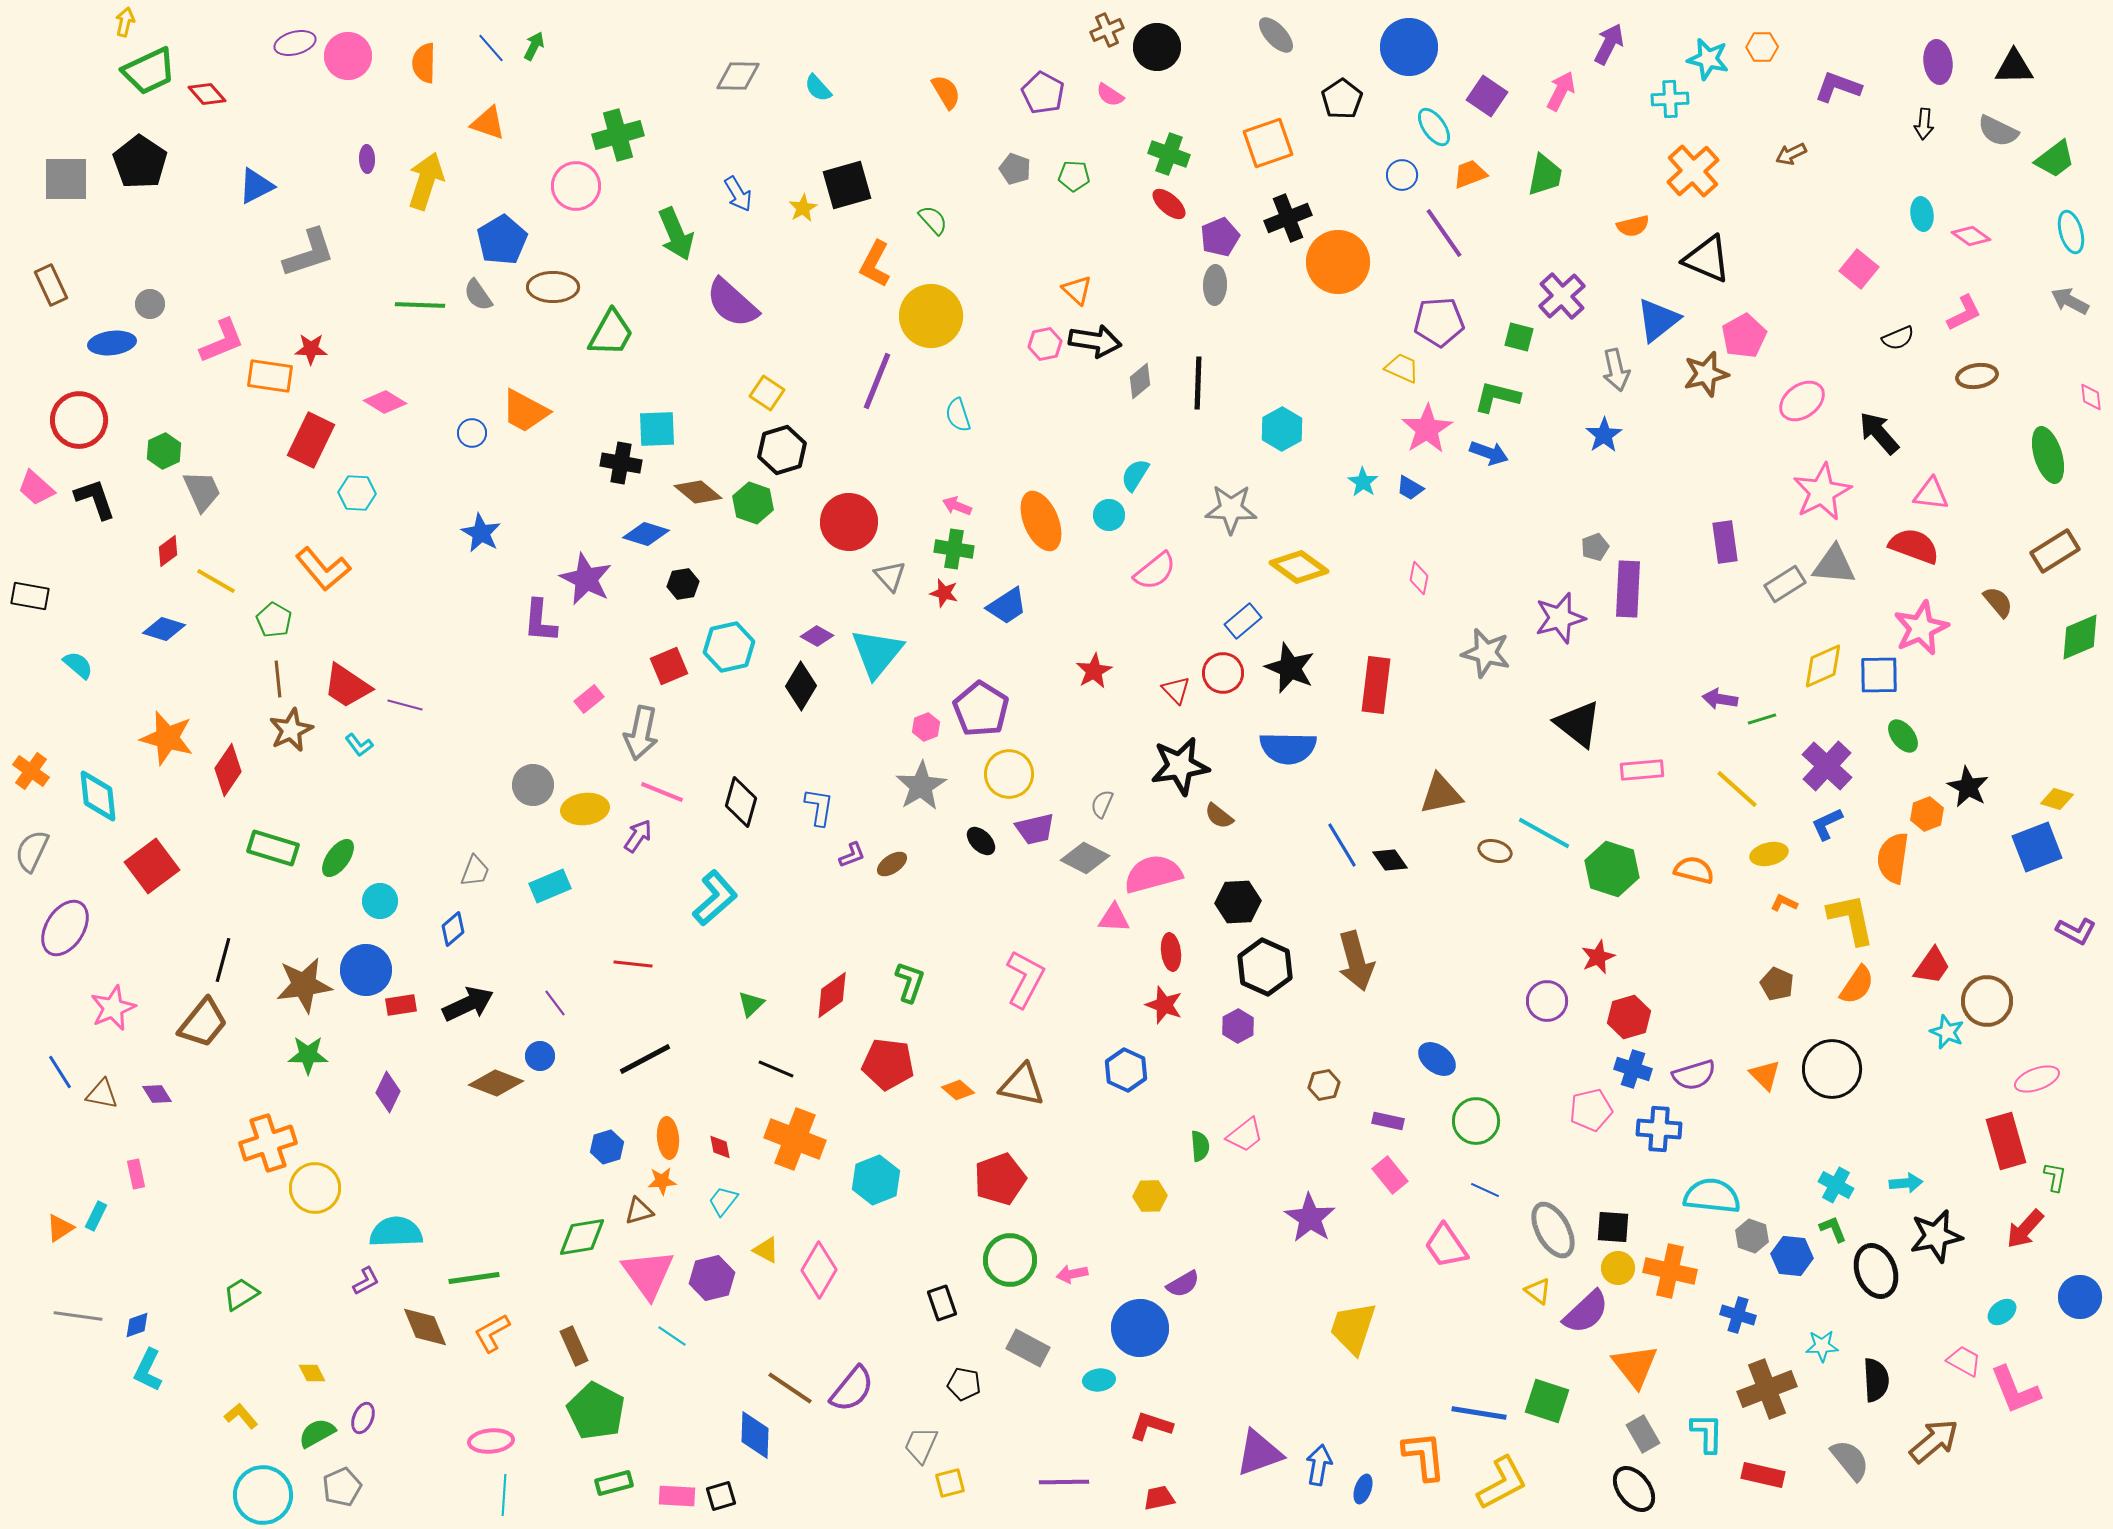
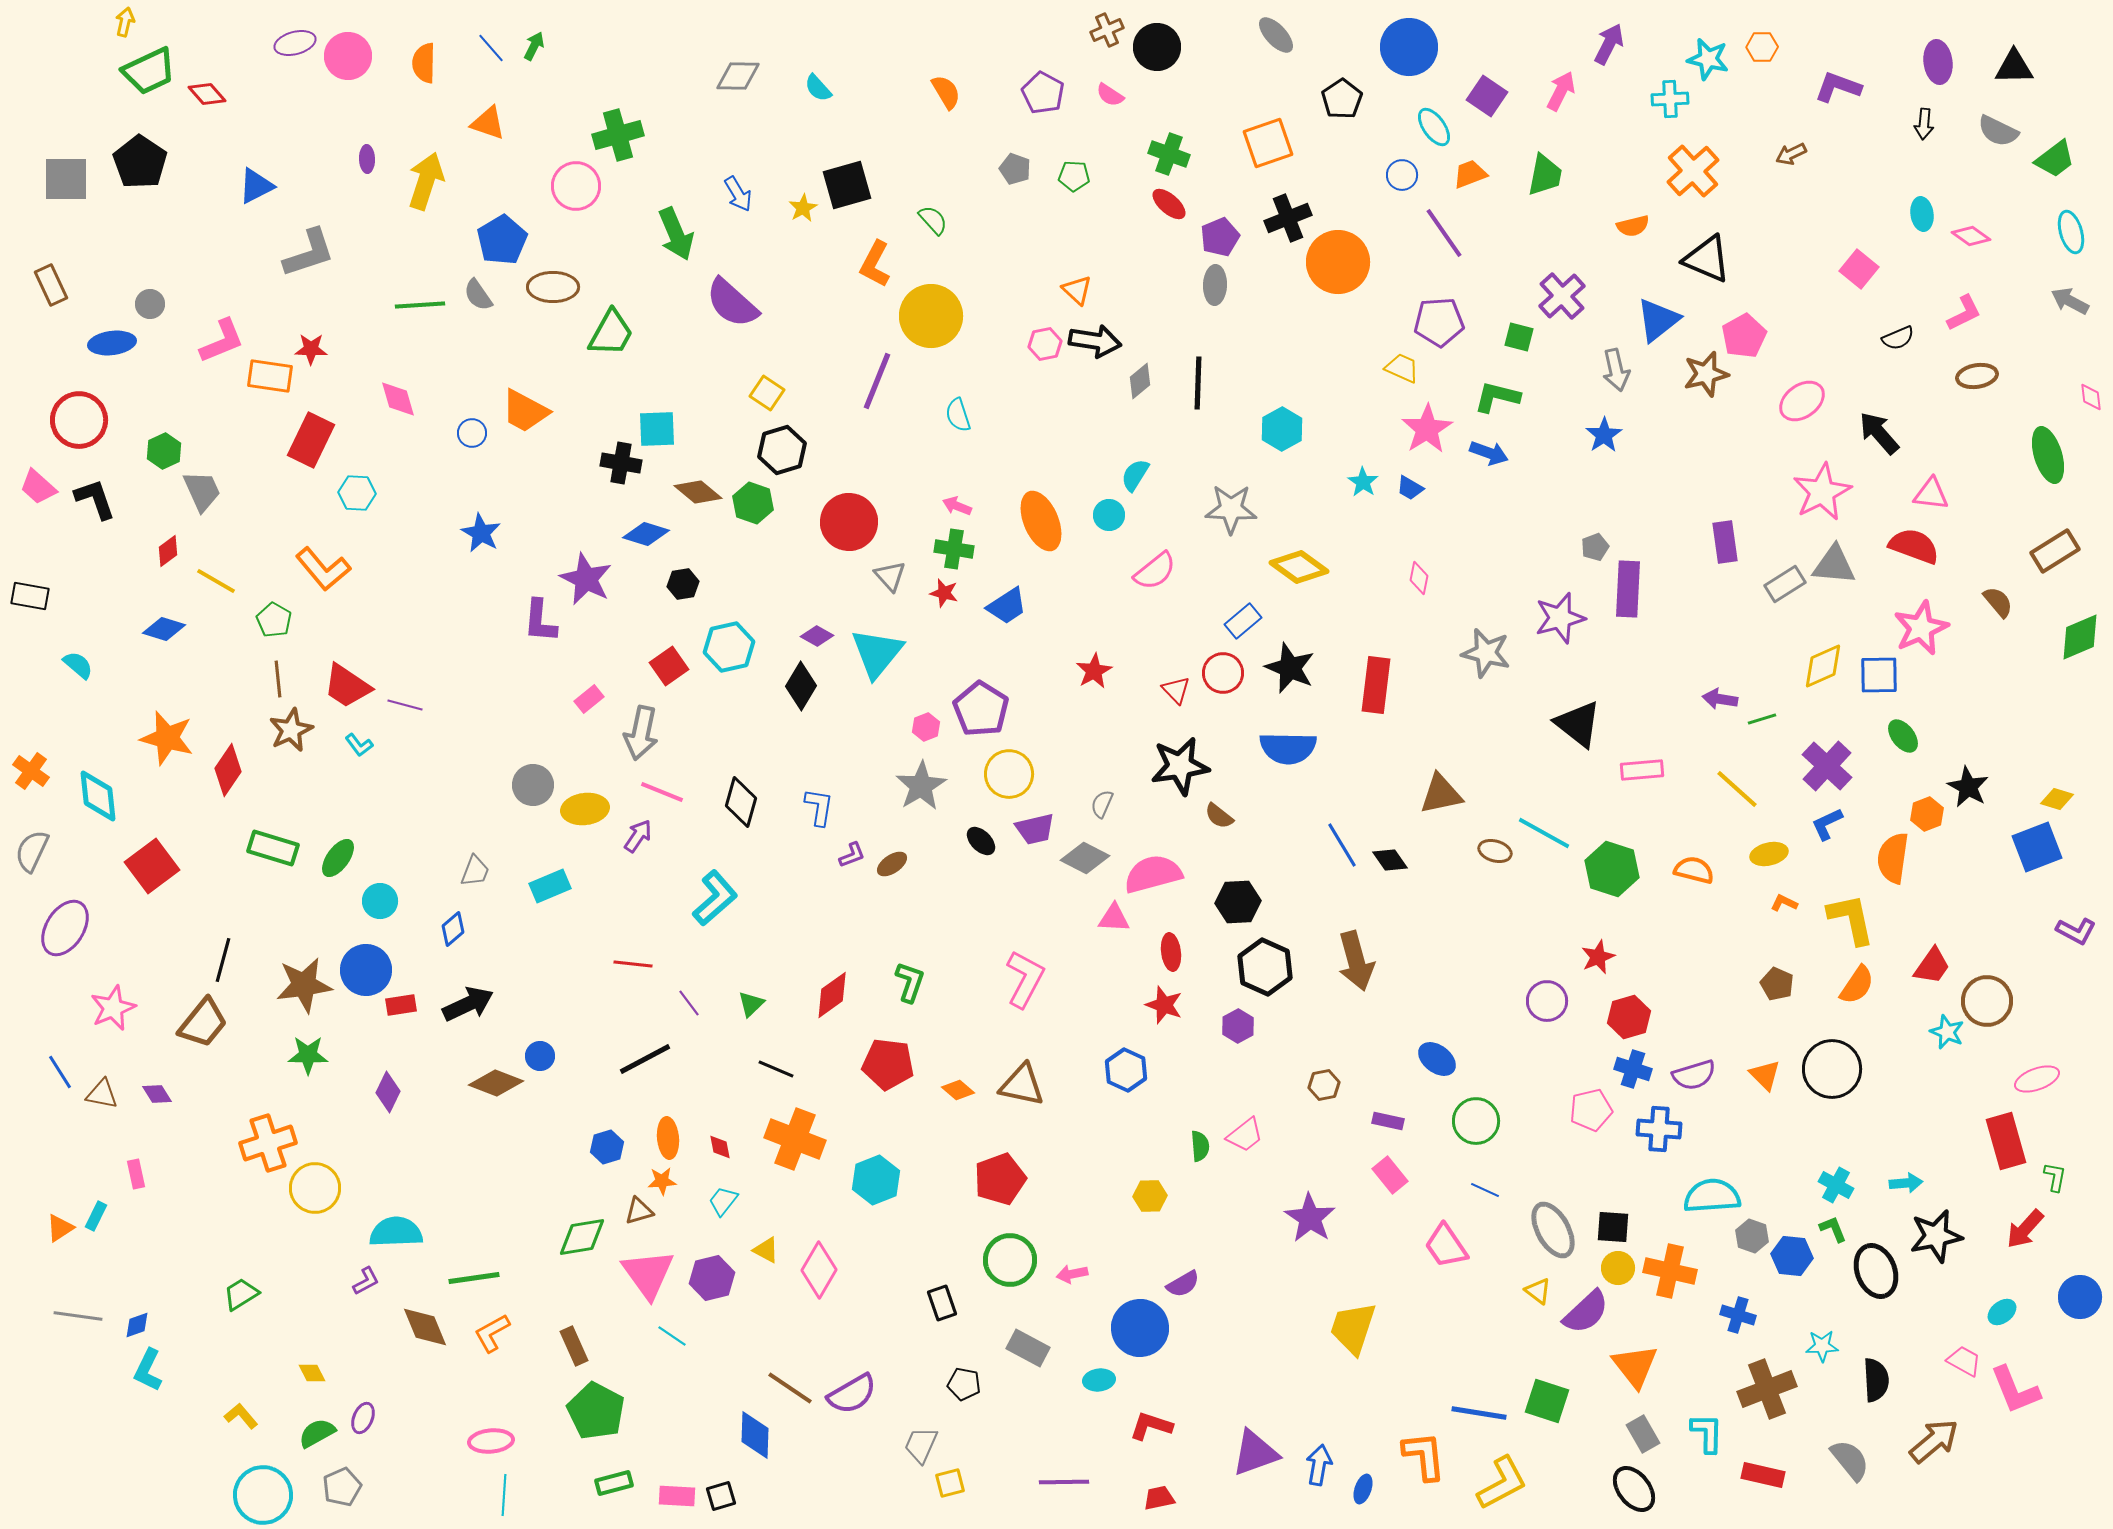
green line at (420, 305): rotated 6 degrees counterclockwise
pink diamond at (385, 402): moved 13 px right, 3 px up; rotated 42 degrees clockwise
pink trapezoid at (36, 488): moved 2 px right, 1 px up
red square at (669, 666): rotated 12 degrees counterclockwise
purple line at (555, 1003): moved 134 px right
cyan semicircle at (1712, 1196): rotated 10 degrees counterclockwise
purple semicircle at (852, 1389): moved 5 px down; rotated 21 degrees clockwise
purple triangle at (1259, 1453): moved 4 px left
